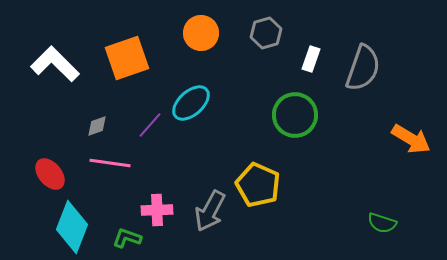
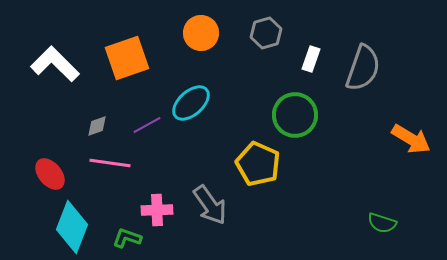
purple line: moved 3 px left; rotated 20 degrees clockwise
yellow pentagon: moved 21 px up
gray arrow: moved 6 px up; rotated 63 degrees counterclockwise
